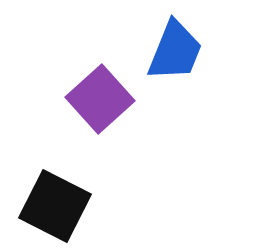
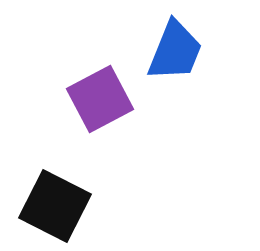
purple square: rotated 14 degrees clockwise
